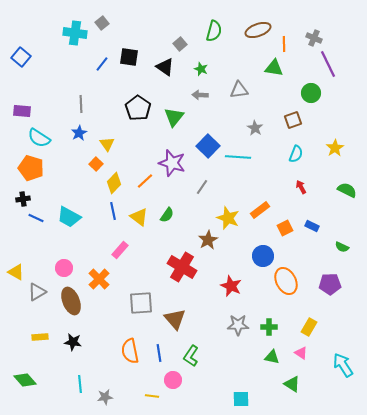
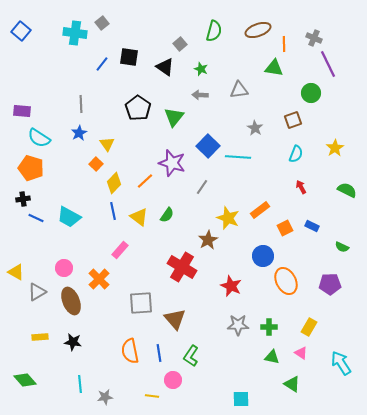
blue square at (21, 57): moved 26 px up
cyan arrow at (343, 365): moved 2 px left, 2 px up
